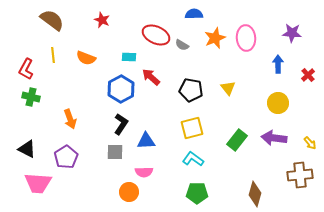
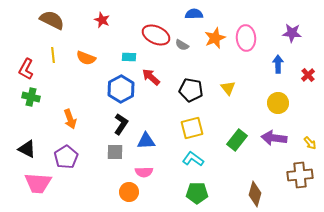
brown semicircle: rotated 10 degrees counterclockwise
